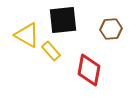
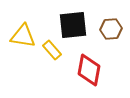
black square: moved 10 px right, 5 px down
yellow triangle: moved 4 px left, 1 px down; rotated 20 degrees counterclockwise
yellow rectangle: moved 1 px right, 1 px up
